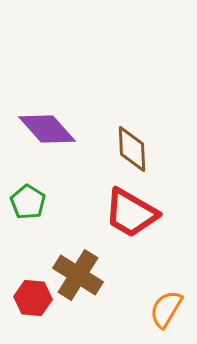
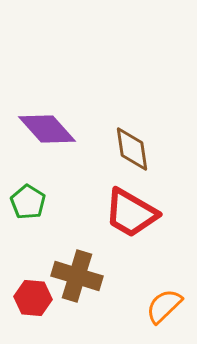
brown diamond: rotated 6 degrees counterclockwise
brown cross: moved 1 px left, 1 px down; rotated 15 degrees counterclockwise
orange semicircle: moved 2 px left, 3 px up; rotated 15 degrees clockwise
